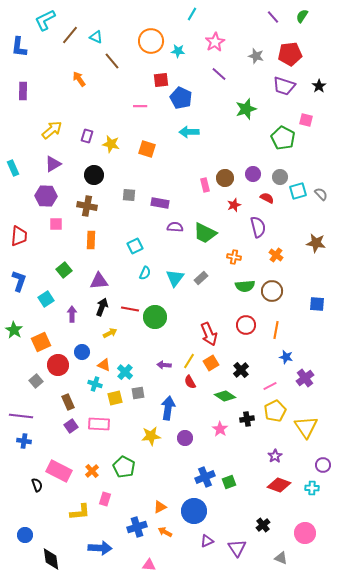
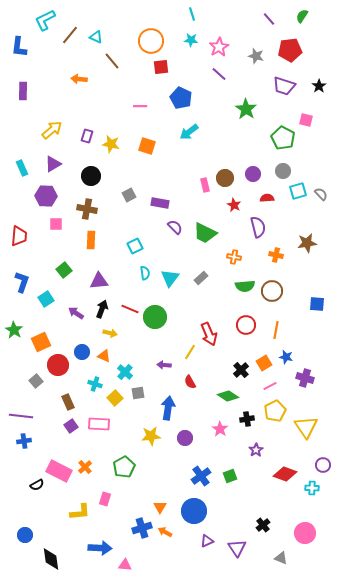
cyan line at (192, 14): rotated 48 degrees counterclockwise
purple line at (273, 17): moved 4 px left, 2 px down
pink star at (215, 42): moved 4 px right, 5 px down
cyan star at (178, 51): moved 13 px right, 11 px up
red pentagon at (290, 54): moved 4 px up
orange arrow at (79, 79): rotated 49 degrees counterclockwise
red square at (161, 80): moved 13 px up
green star at (246, 109): rotated 20 degrees counterclockwise
cyan arrow at (189, 132): rotated 36 degrees counterclockwise
orange square at (147, 149): moved 3 px up
cyan rectangle at (13, 168): moved 9 px right
black circle at (94, 175): moved 3 px left, 1 px down
gray circle at (280, 177): moved 3 px right, 6 px up
gray square at (129, 195): rotated 32 degrees counterclockwise
red semicircle at (267, 198): rotated 32 degrees counterclockwise
red star at (234, 205): rotated 24 degrees counterclockwise
brown cross at (87, 206): moved 3 px down
purple semicircle at (175, 227): rotated 42 degrees clockwise
brown star at (316, 243): moved 9 px left; rotated 18 degrees counterclockwise
orange cross at (276, 255): rotated 24 degrees counterclockwise
cyan semicircle at (145, 273): rotated 32 degrees counterclockwise
cyan triangle at (175, 278): moved 5 px left
blue L-shape at (19, 281): moved 3 px right, 1 px down
black arrow at (102, 307): moved 2 px down
red line at (130, 309): rotated 12 degrees clockwise
purple arrow at (72, 314): moved 4 px right, 1 px up; rotated 56 degrees counterclockwise
yellow arrow at (110, 333): rotated 40 degrees clockwise
yellow line at (189, 361): moved 1 px right, 9 px up
orange square at (211, 363): moved 53 px right
orange triangle at (104, 365): moved 9 px up
purple cross at (305, 378): rotated 36 degrees counterclockwise
green diamond at (225, 396): moved 3 px right
yellow square at (115, 398): rotated 28 degrees counterclockwise
blue cross at (24, 441): rotated 16 degrees counterclockwise
purple star at (275, 456): moved 19 px left, 6 px up
green pentagon at (124, 467): rotated 15 degrees clockwise
orange cross at (92, 471): moved 7 px left, 4 px up
blue cross at (205, 477): moved 4 px left, 1 px up; rotated 12 degrees counterclockwise
green square at (229, 482): moved 1 px right, 6 px up
black semicircle at (37, 485): rotated 80 degrees clockwise
red diamond at (279, 485): moved 6 px right, 11 px up
orange triangle at (160, 507): rotated 32 degrees counterclockwise
blue cross at (137, 527): moved 5 px right, 1 px down
pink triangle at (149, 565): moved 24 px left
